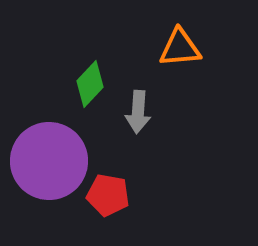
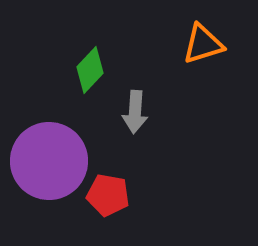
orange triangle: moved 23 px right, 4 px up; rotated 12 degrees counterclockwise
green diamond: moved 14 px up
gray arrow: moved 3 px left
